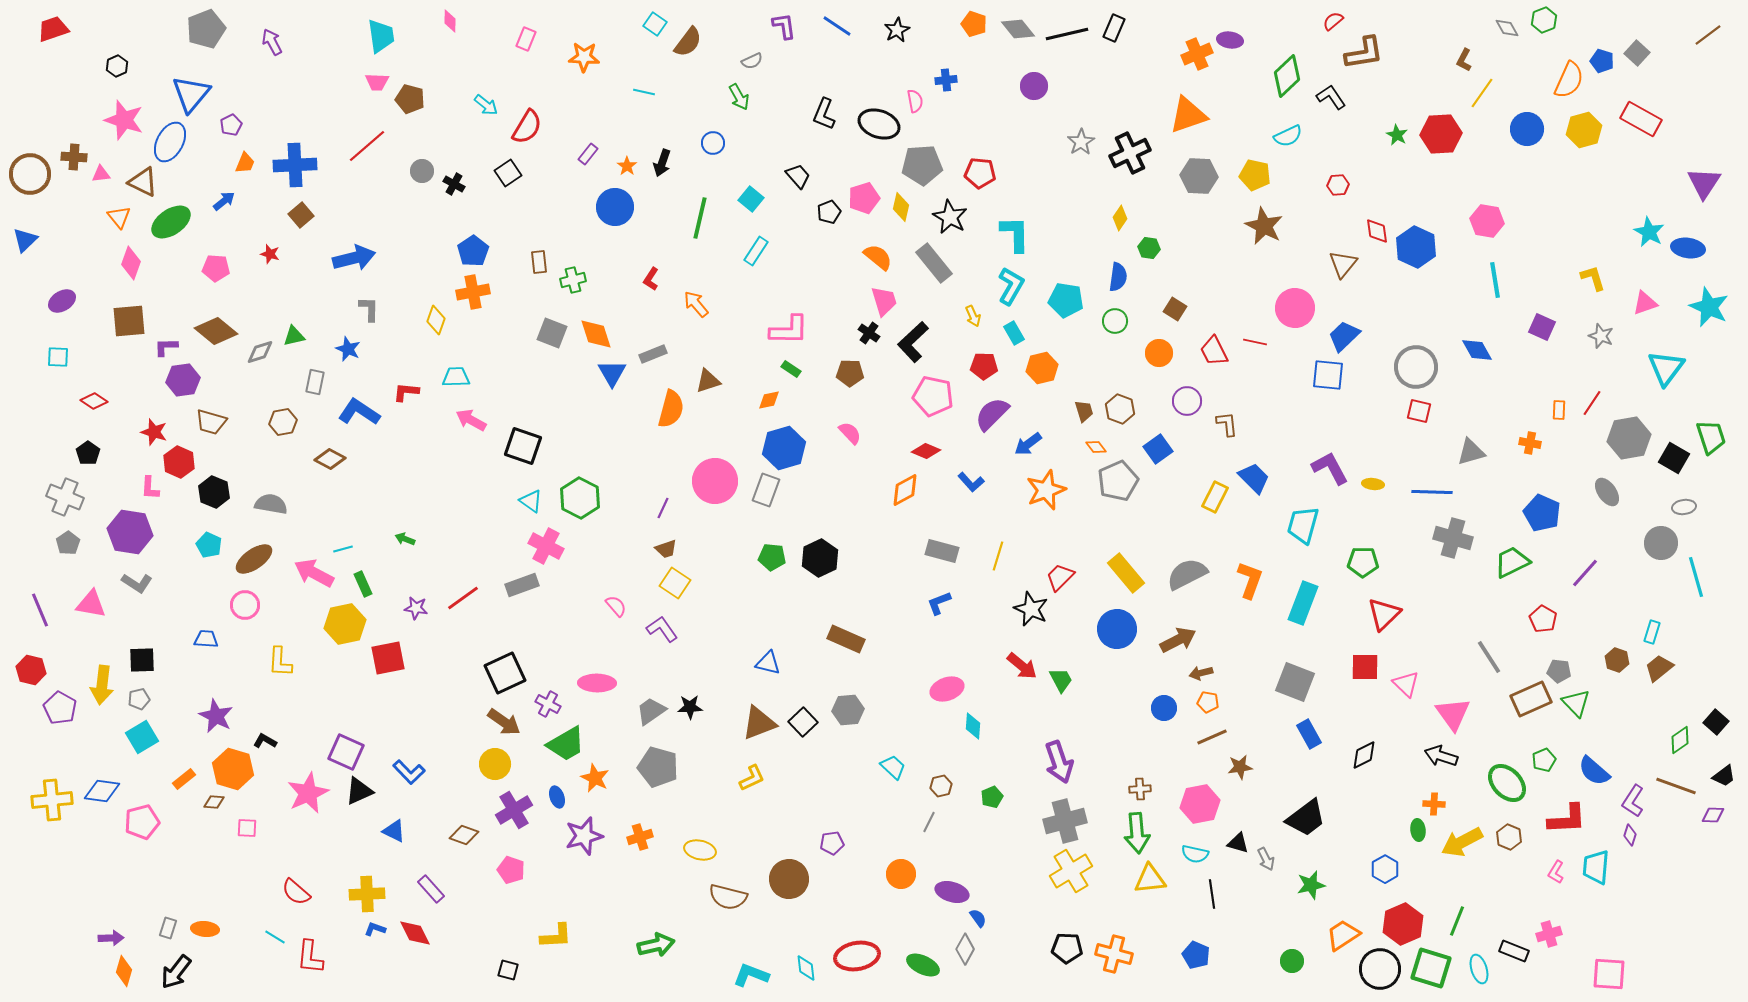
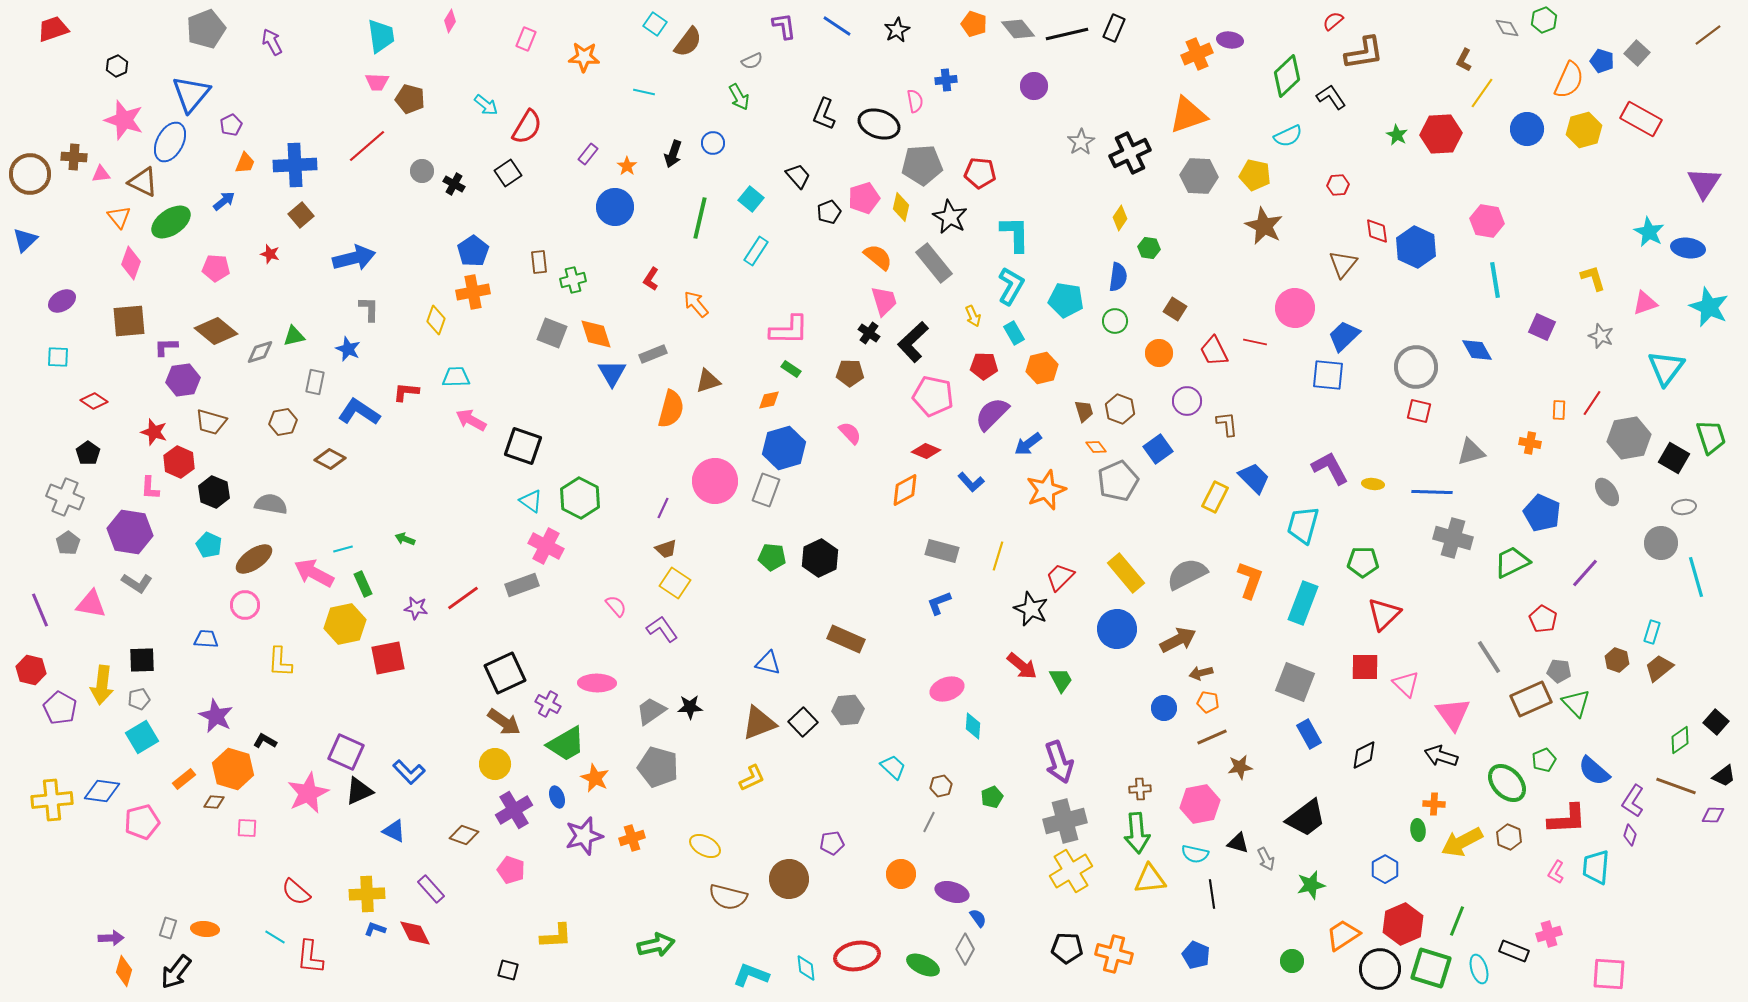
pink diamond at (450, 21): rotated 30 degrees clockwise
black arrow at (662, 163): moved 11 px right, 9 px up
orange cross at (640, 837): moved 8 px left, 1 px down
yellow ellipse at (700, 850): moved 5 px right, 4 px up; rotated 16 degrees clockwise
